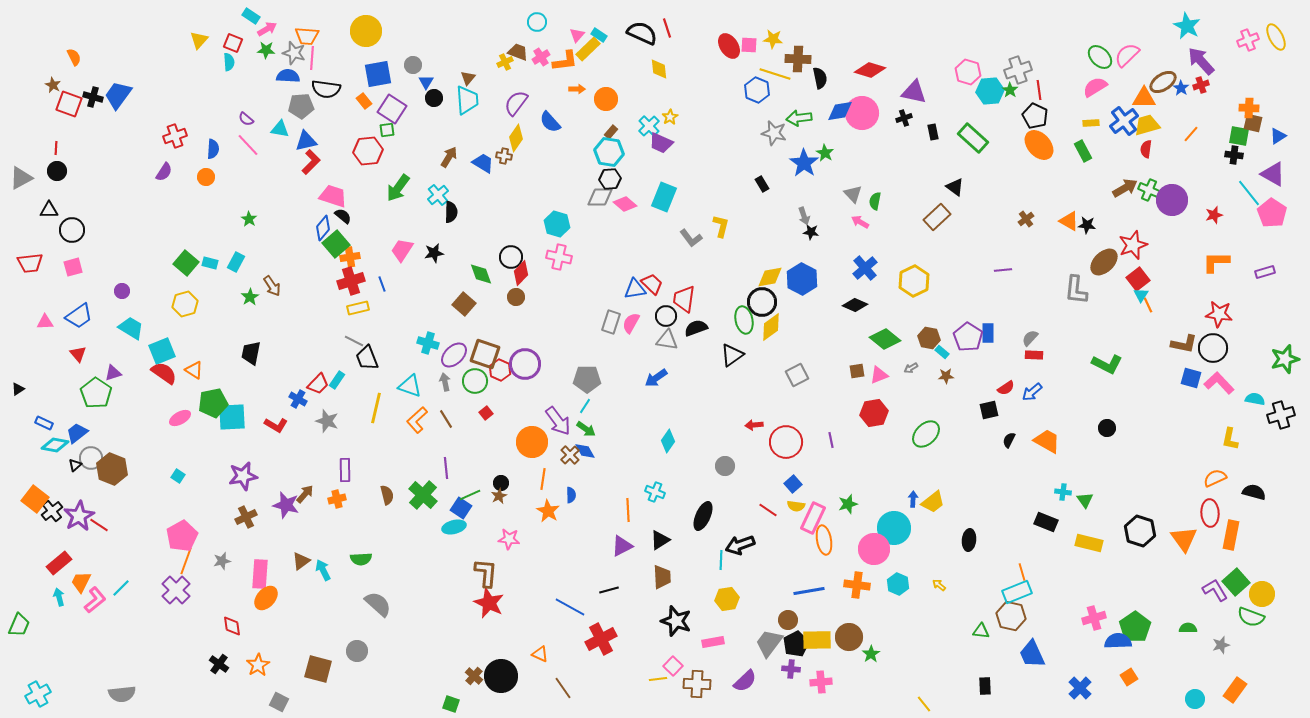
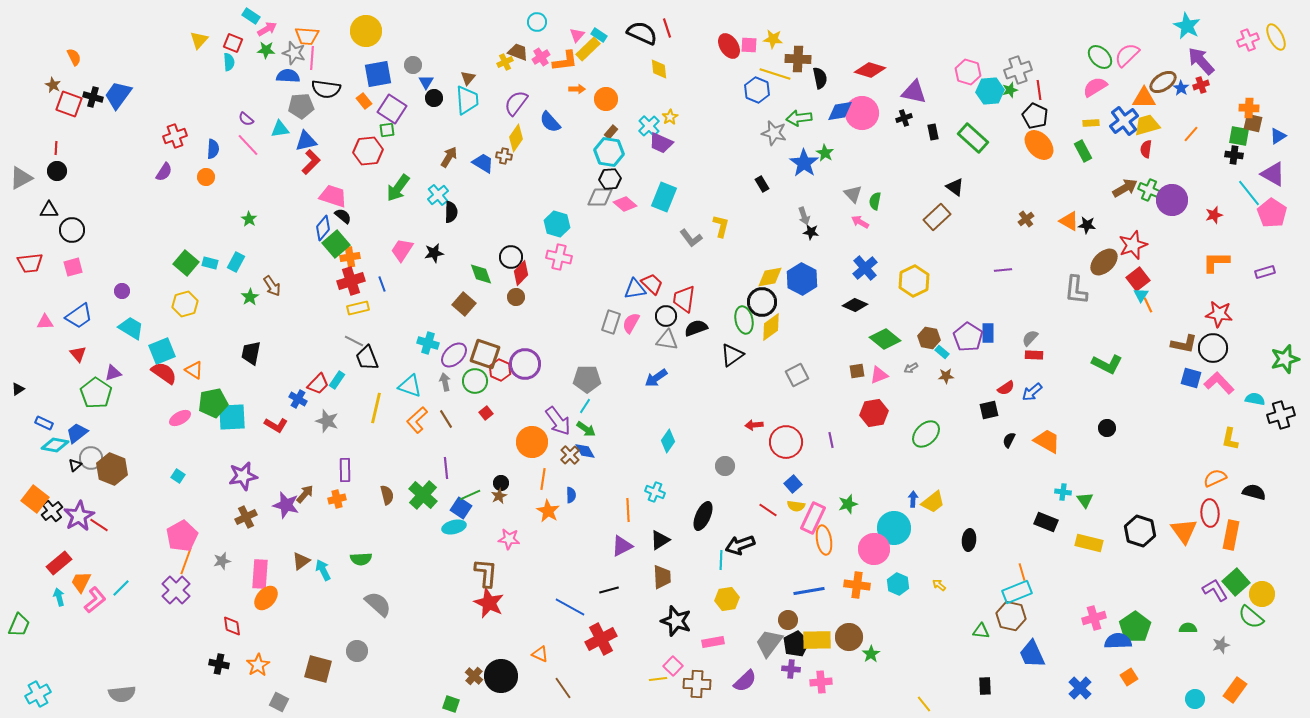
green star at (1010, 90): rotated 21 degrees clockwise
cyan triangle at (280, 129): rotated 18 degrees counterclockwise
orange triangle at (1184, 539): moved 8 px up
green semicircle at (1251, 617): rotated 20 degrees clockwise
black cross at (219, 664): rotated 24 degrees counterclockwise
